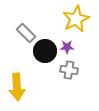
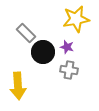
yellow star: rotated 16 degrees clockwise
purple star: rotated 16 degrees clockwise
black circle: moved 2 px left, 1 px down
yellow arrow: moved 1 px right, 1 px up
